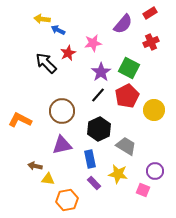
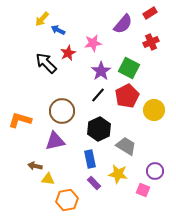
yellow arrow: rotated 56 degrees counterclockwise
purple star: moved 1 px up
orange L-shape: rotated 10 degrees counterclockwise
purple triangle: moved 7 px left, 4 px up
